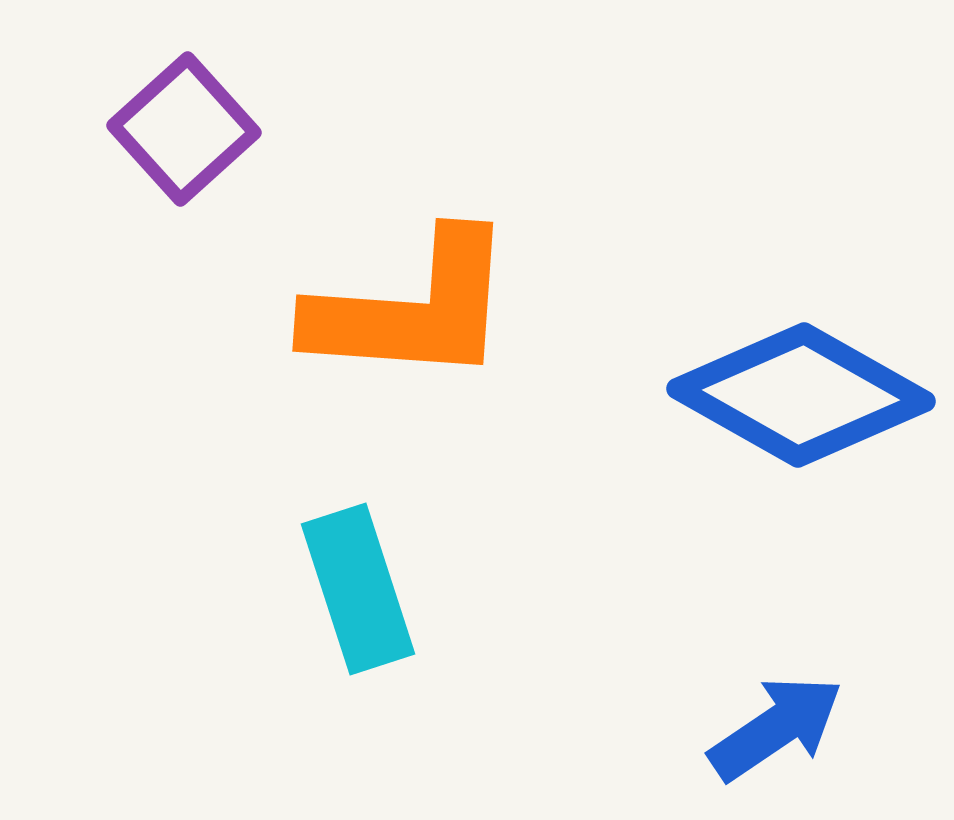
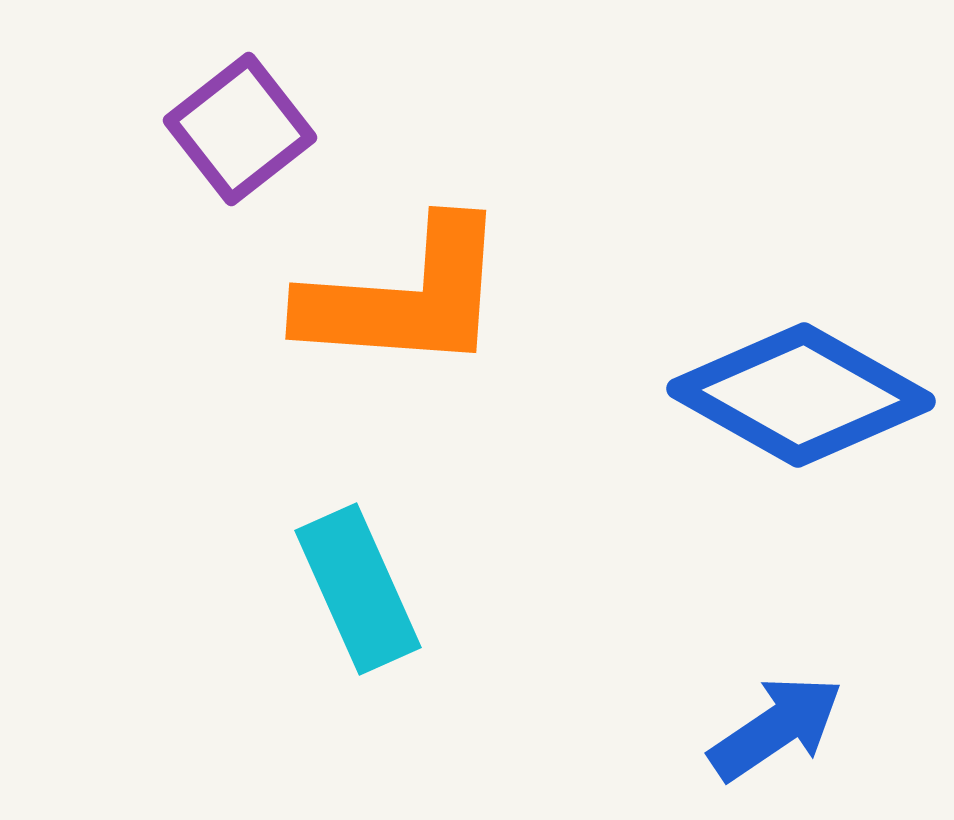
purple square: moved 56 px right; rotated 4 degrees clockwise
orange L-shape: moved 7 px left, 12 px up
cyan rectangle: rotated 6 degrees counterclockwise
